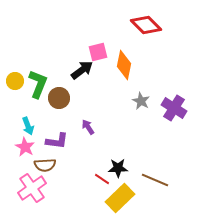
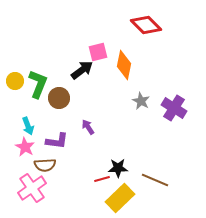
red line: rotated 49 degrees counterclockwise
